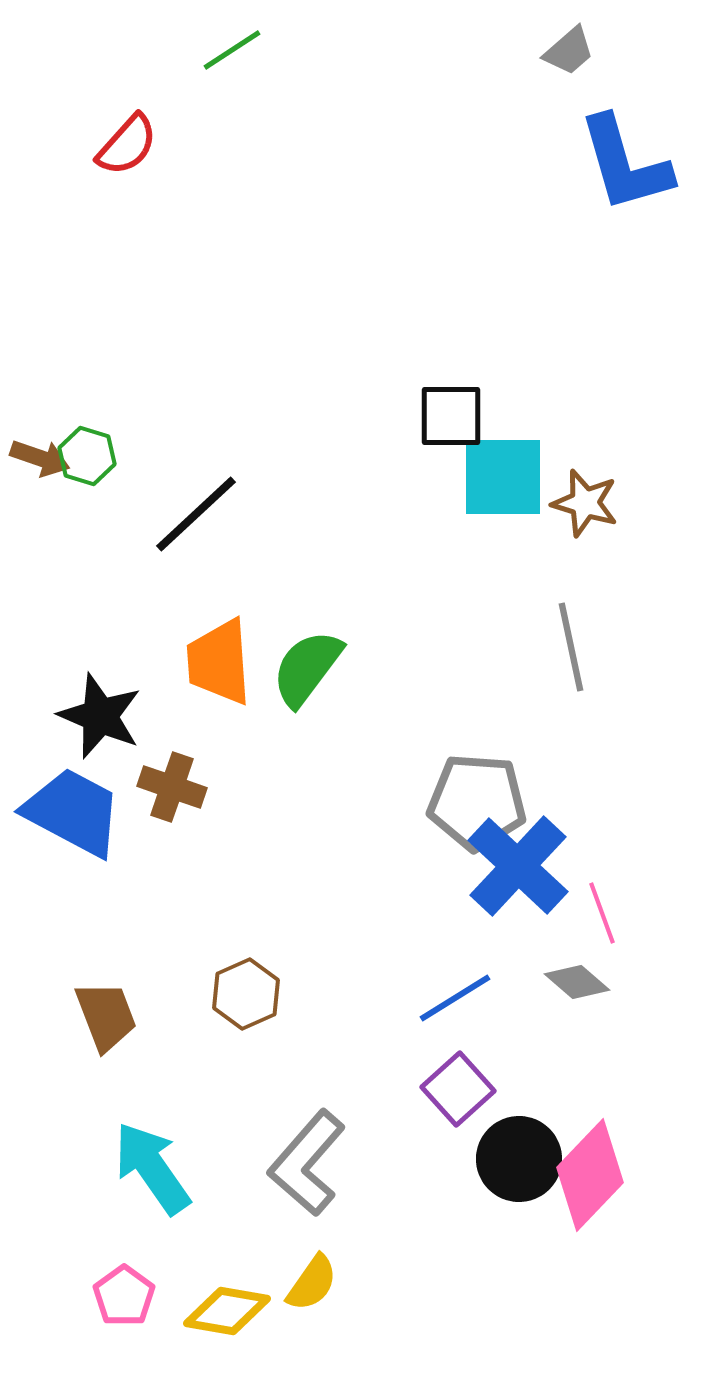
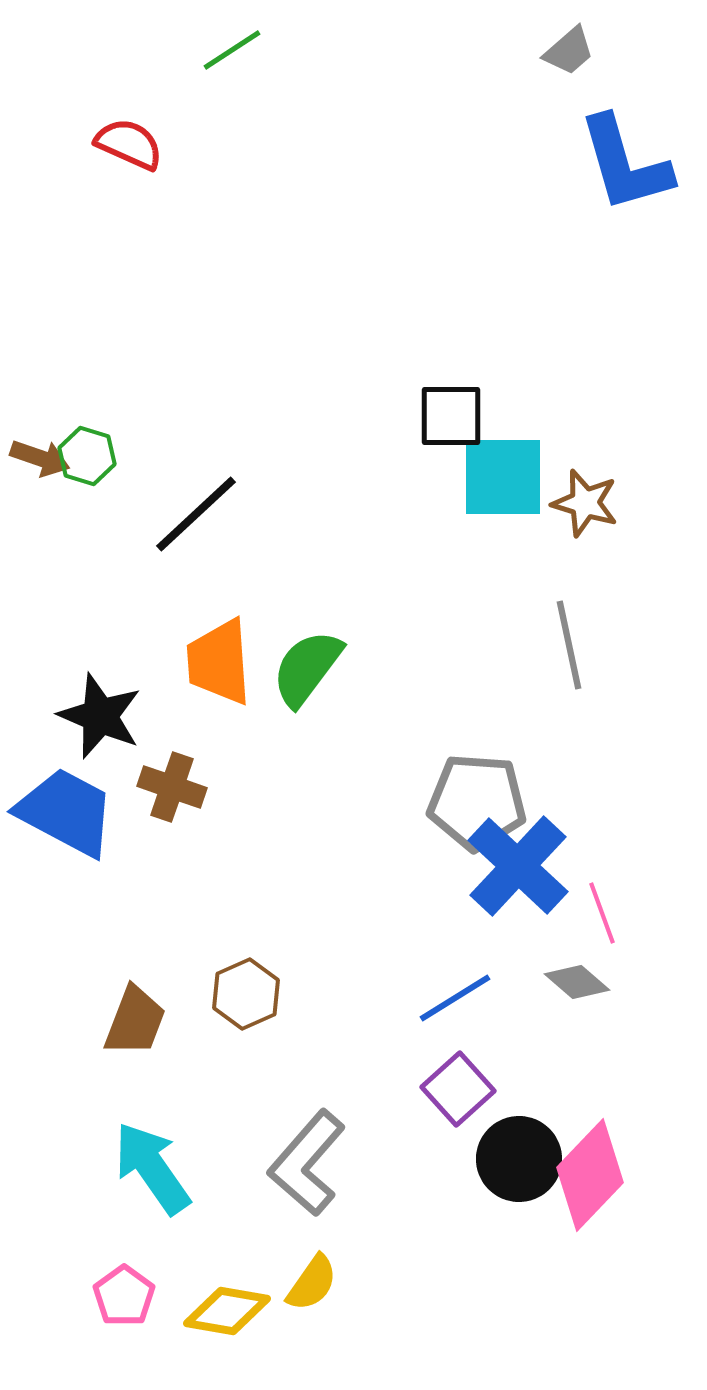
red semicircle: moved 2 px right, 1 px up; rotated 108 degrees counterclockwise
gray line: moved 2 px left, 2 px up
blue trapezoid: moved 7 px left
brown trapezoid: moved 29 px right, 5 px down; rotated 42 degrees clockwise
